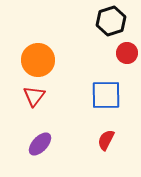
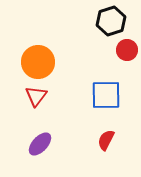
red circle: moved 3 px up
orange circle: moved 2 px down
red triangle: moved 2 px right
